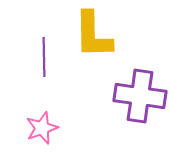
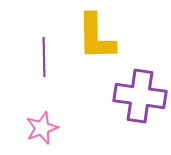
yellow L-shape: moved 3 px right, 2 px down
